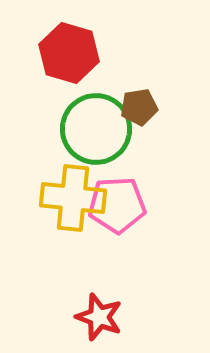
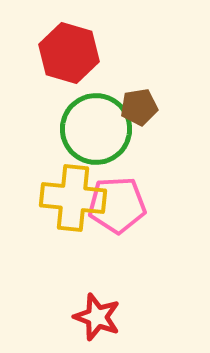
red star: moved 2 px left
